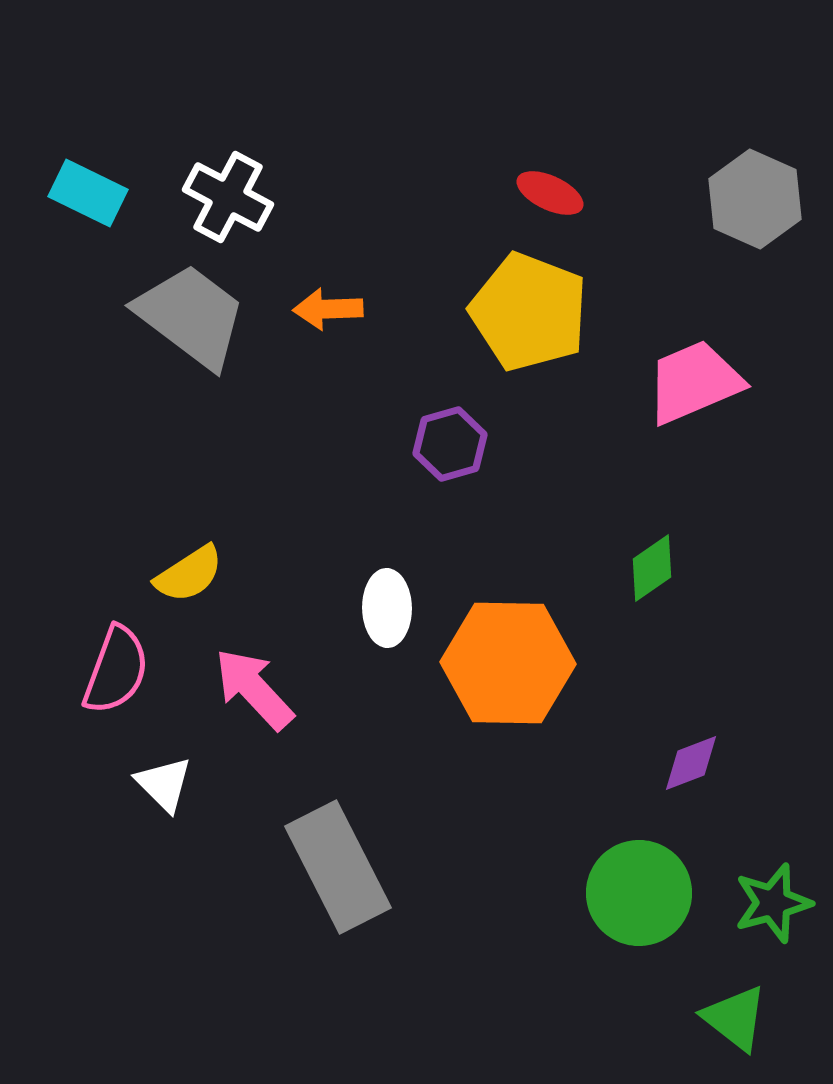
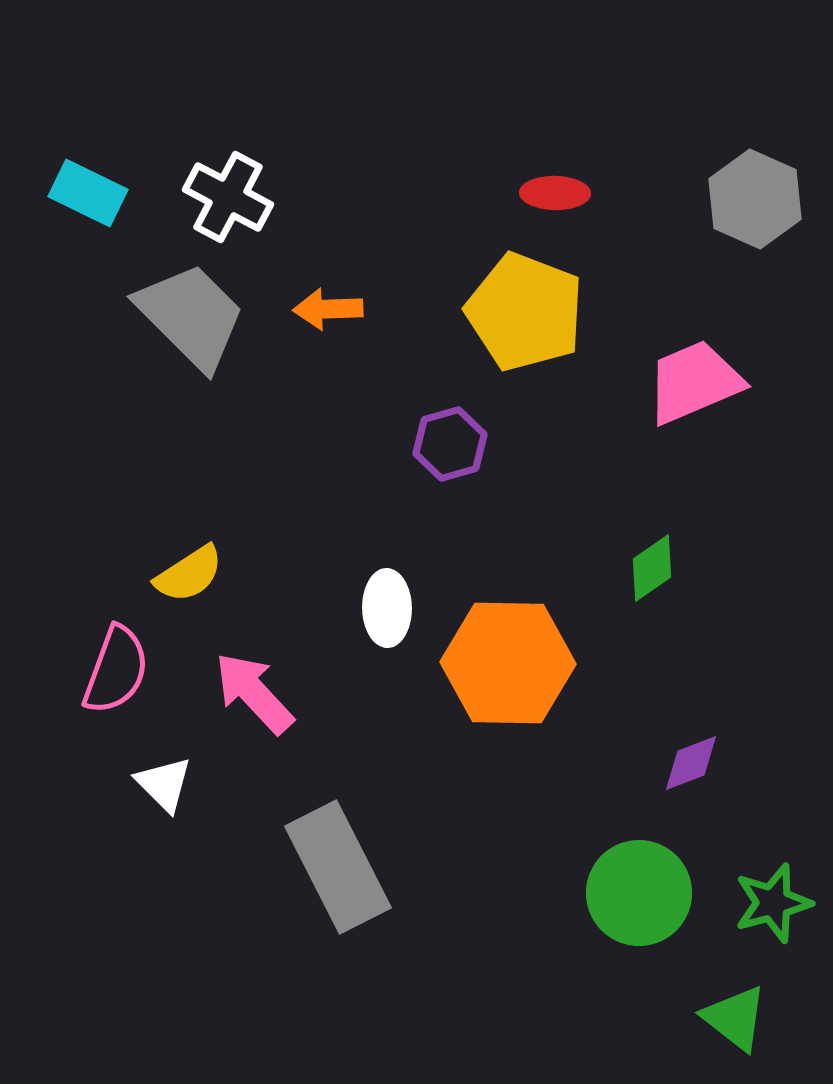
red ellipse: moved 5 px right; rotated 24 degrees counterclockwise
yellow pentagon: moved 4 px left
gray trapezoid: rotated 8 degrees clockwise
pink arrow: moved 4 px down
